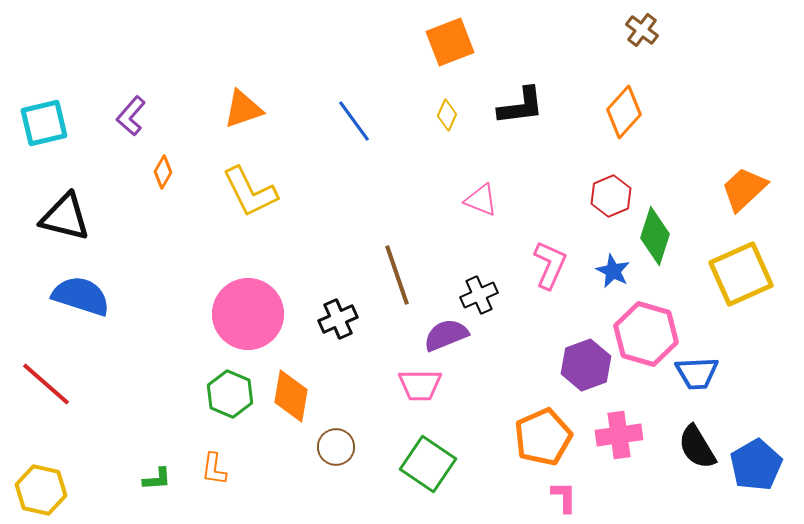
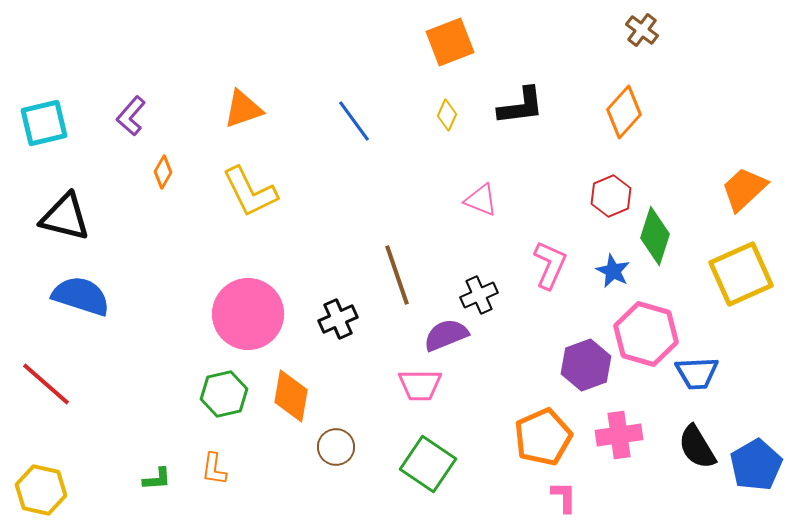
green hexagon at (230, 394): moved 6 px left; rotated 24 degrees clockwise
